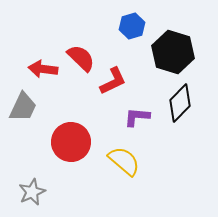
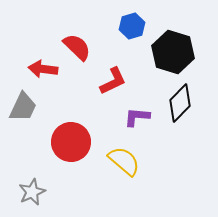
red semicircle: moved 4 px left, 11 px up
